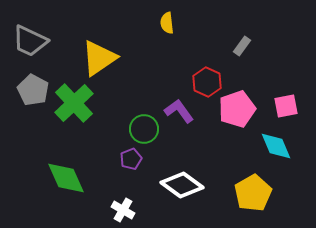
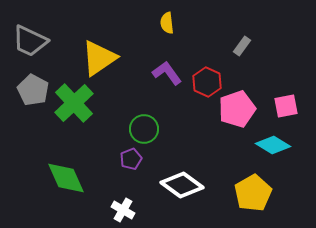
purple L-shape: moved 12 px left, 38 px up
cyan diamond: moved 3 px left, 1 px up; rotated 36 degrees counterclockwise
